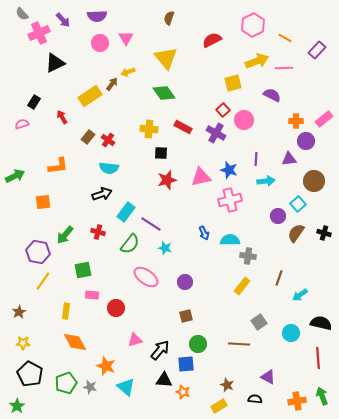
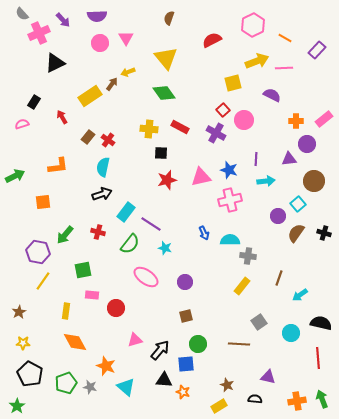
red rectangle at (183, 127): moved 3 px left
purple circle at (306, 141): moved 1 px right, 3 px down
cyan semicircle at (109, 168): moved 6 px left, 1 px up; rotated 96 degrees clockwise
purple triangle at (268, 377): rotated 14 degrees counterclockwise
green arrow at (322, 396): moved 3 px down
